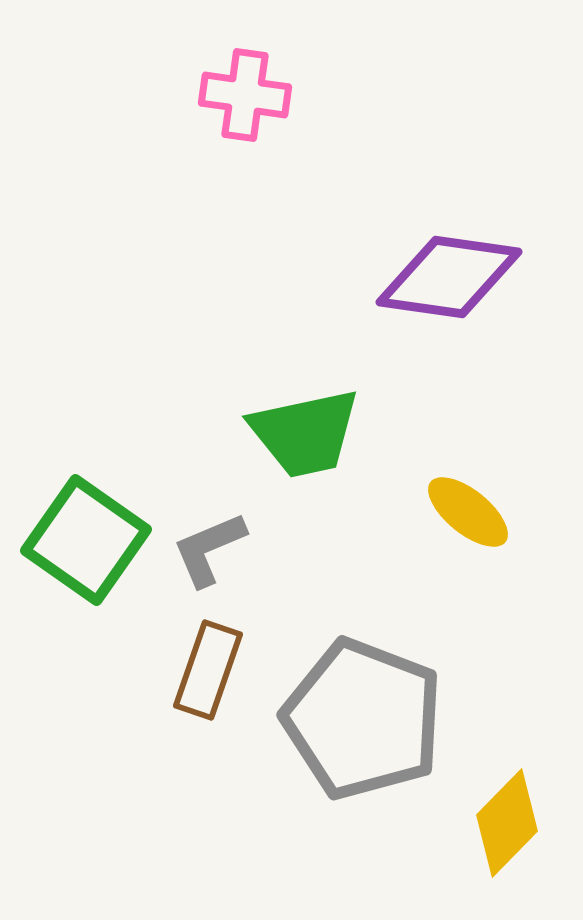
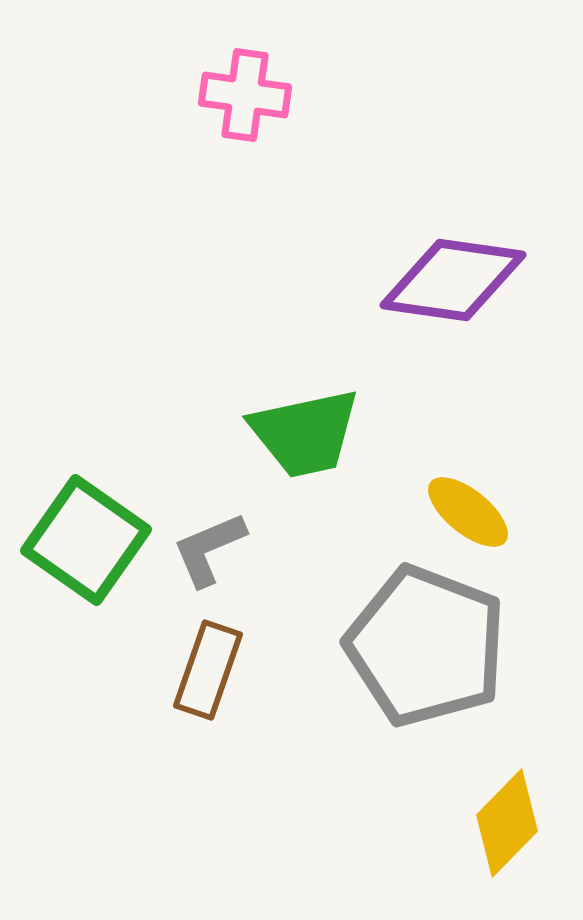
purple diamond: moved 4 px right, 3 px down
gray pentagon: moved 63 px right, 73 px up
